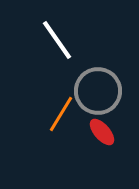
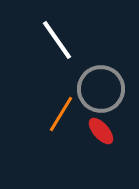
gray circle: moved 3 px right, 2 px up
red ellipse: moved 1 px left, 1 px up
